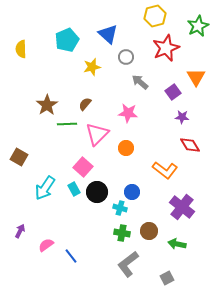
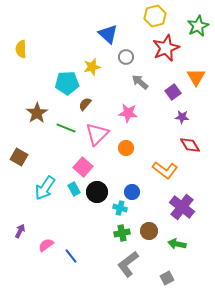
cyan pentagon: moved 43 px down; rotated 20 degrees clockwise
brown star: moved 10 px left, 8 px down
green line: moved 1 px left, 4 px down; rotated 24 degrees clockwise
green cross: rotated 21 degrees counterclockwise
